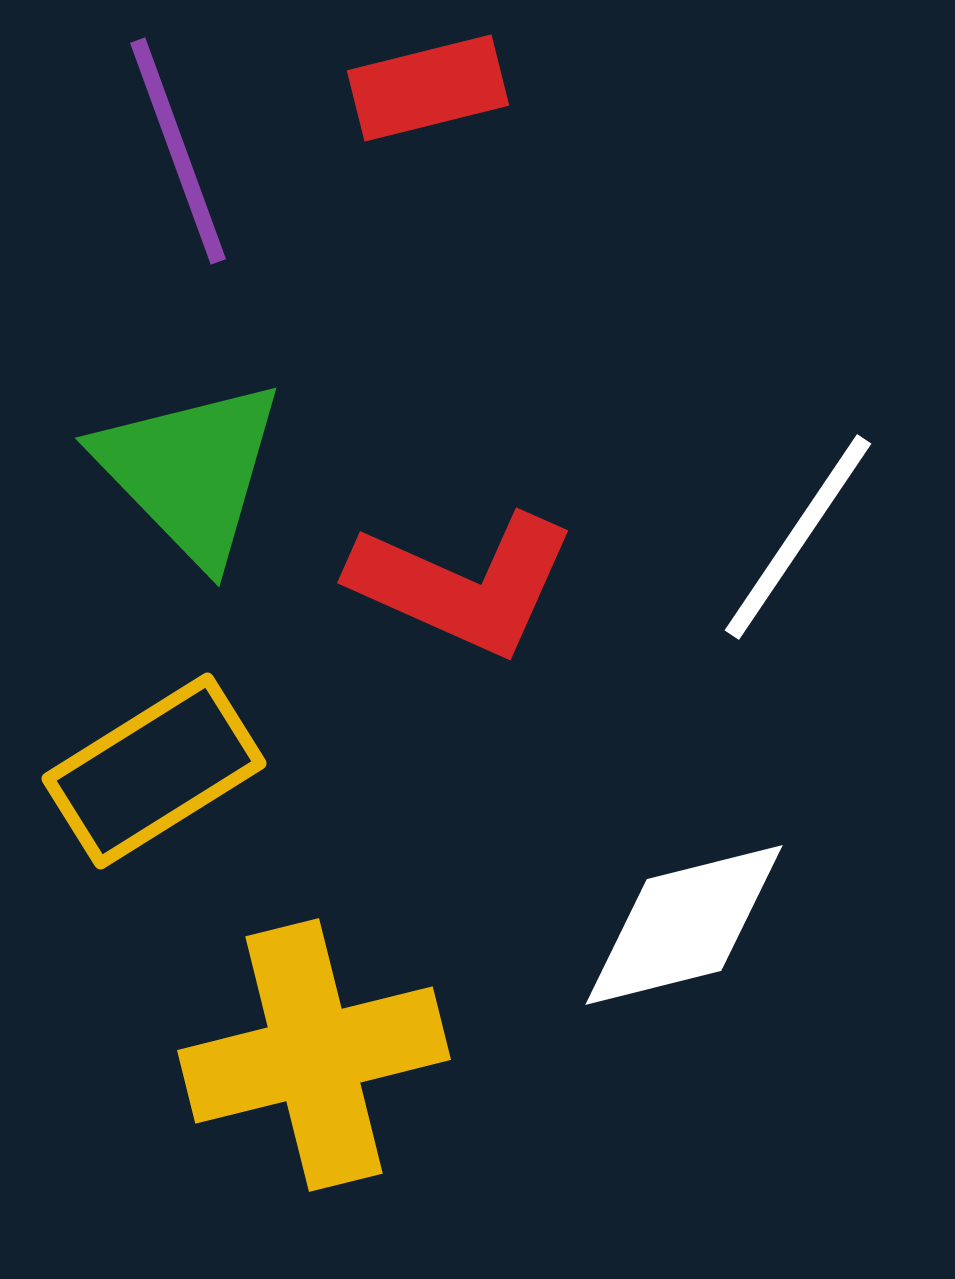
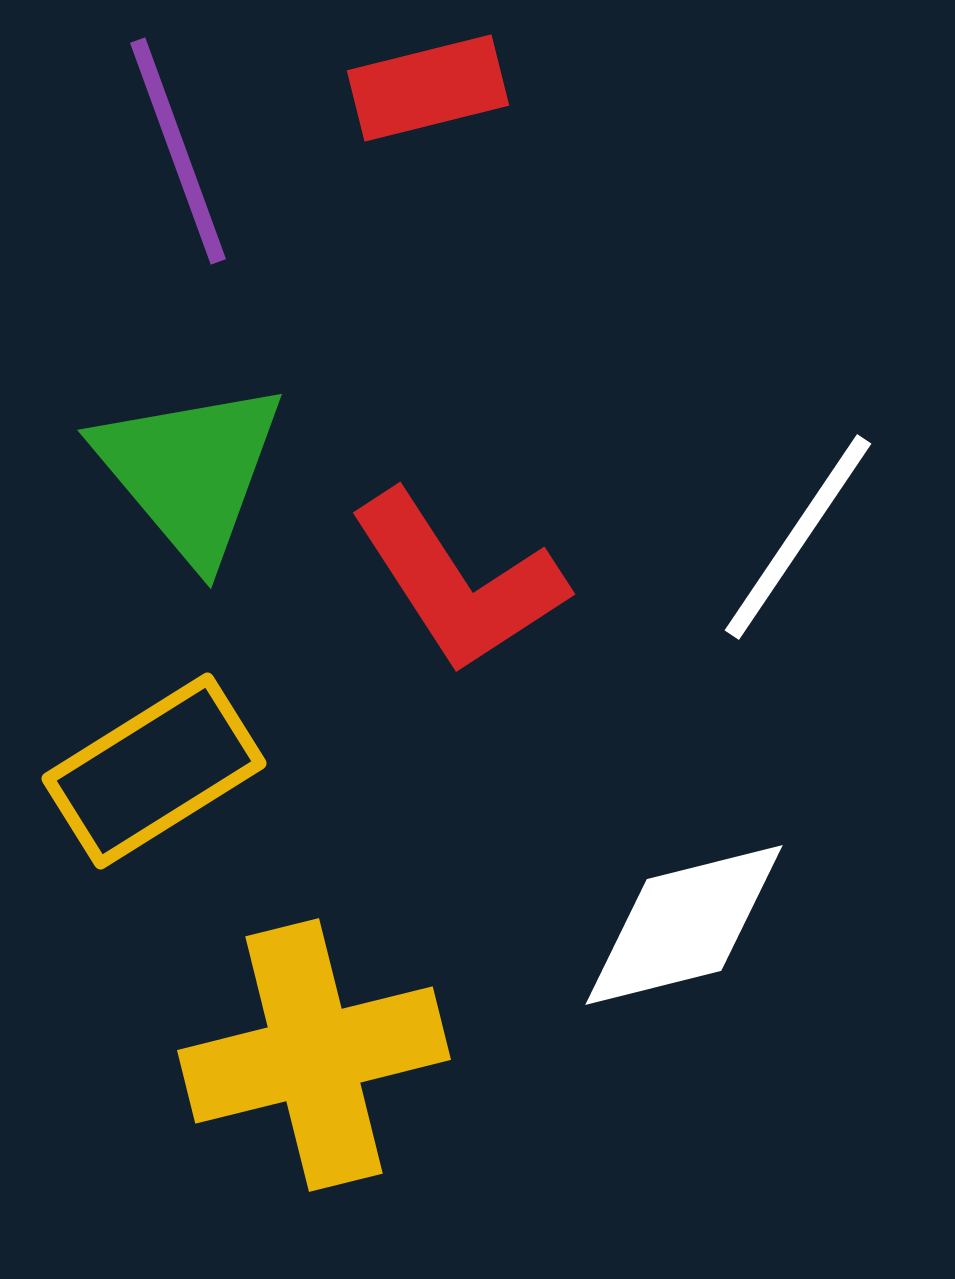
green triangle: rotated 4 degrees clockwise
red L-shape: moved 5 px left, 2 px up; rotated 33 degrees clockwise
